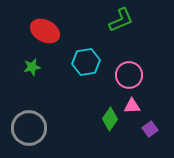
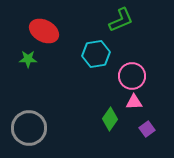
red ellipse: moved 1 px left
cyan hexagon: moved 10 px right, 8 px up
green star: moved 4 px left, 8 px up; rotated 12 degrees clockwise
pink circle: moved 3 px right, 1 px down
pink triangle: moved 2 px right, 4 px up
purple square: moved 3 px left
